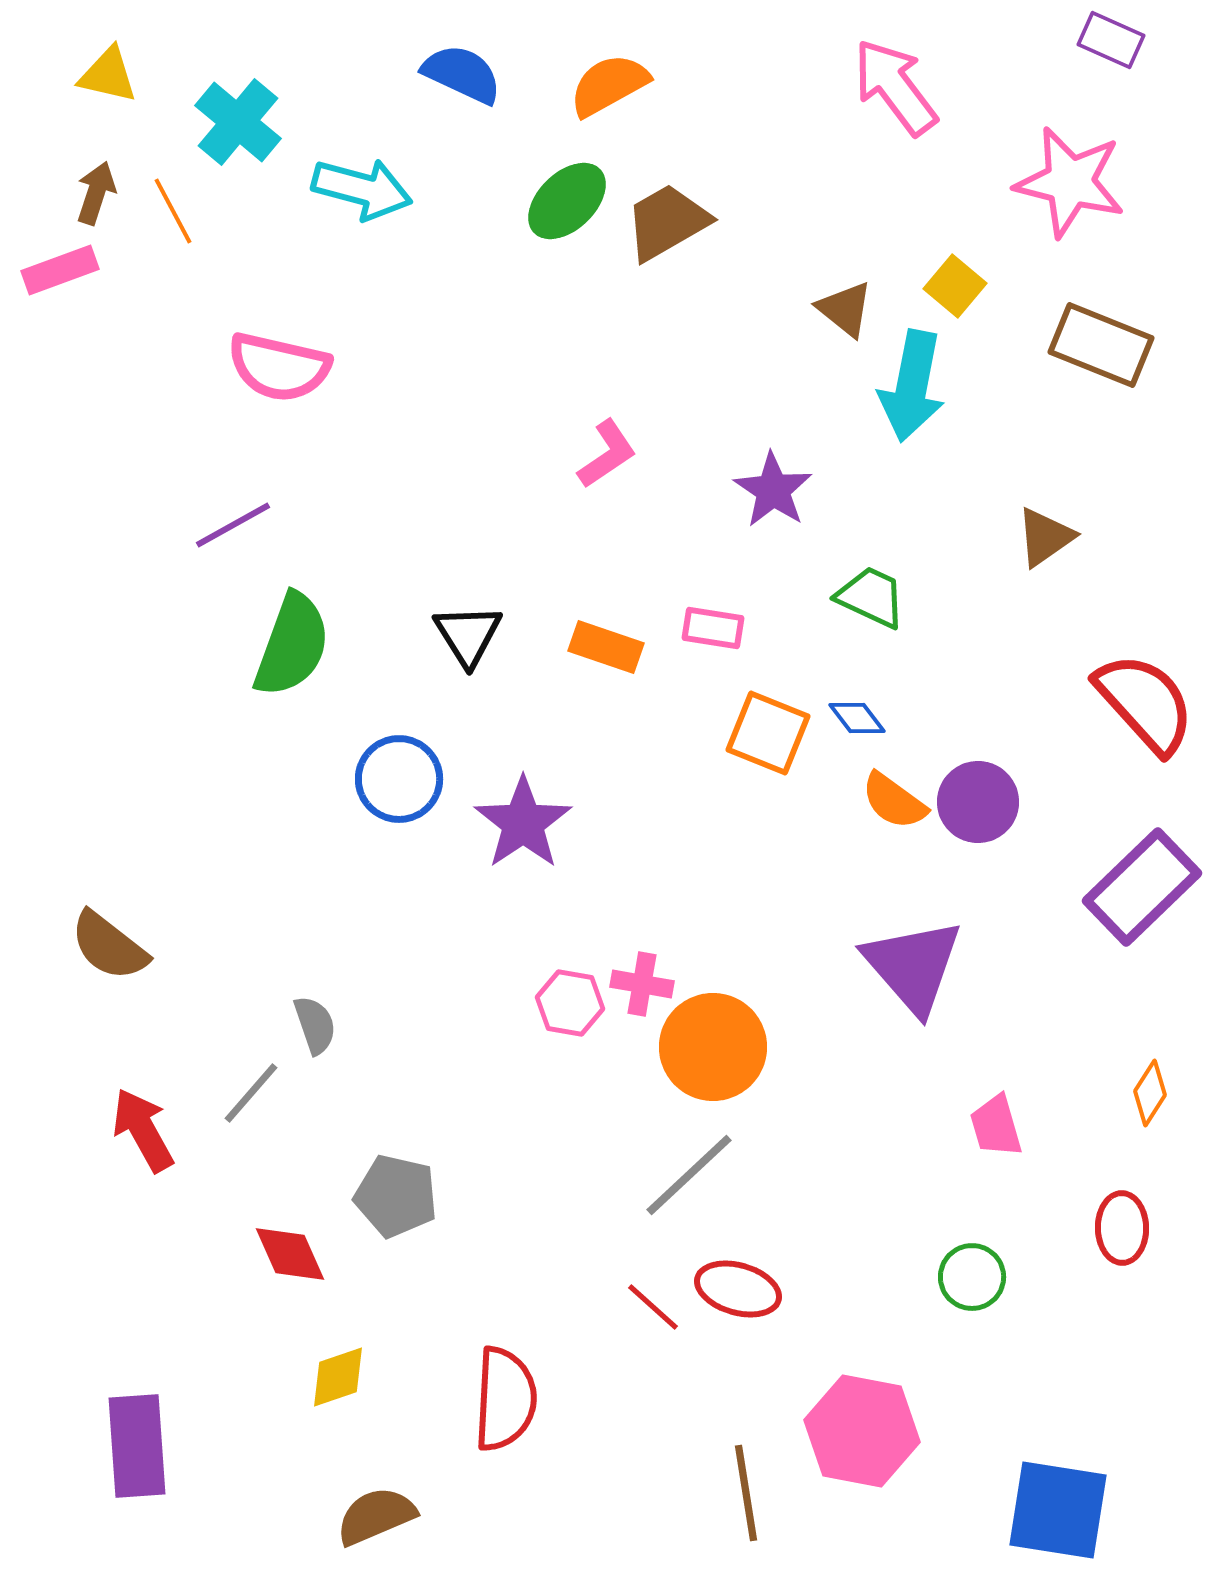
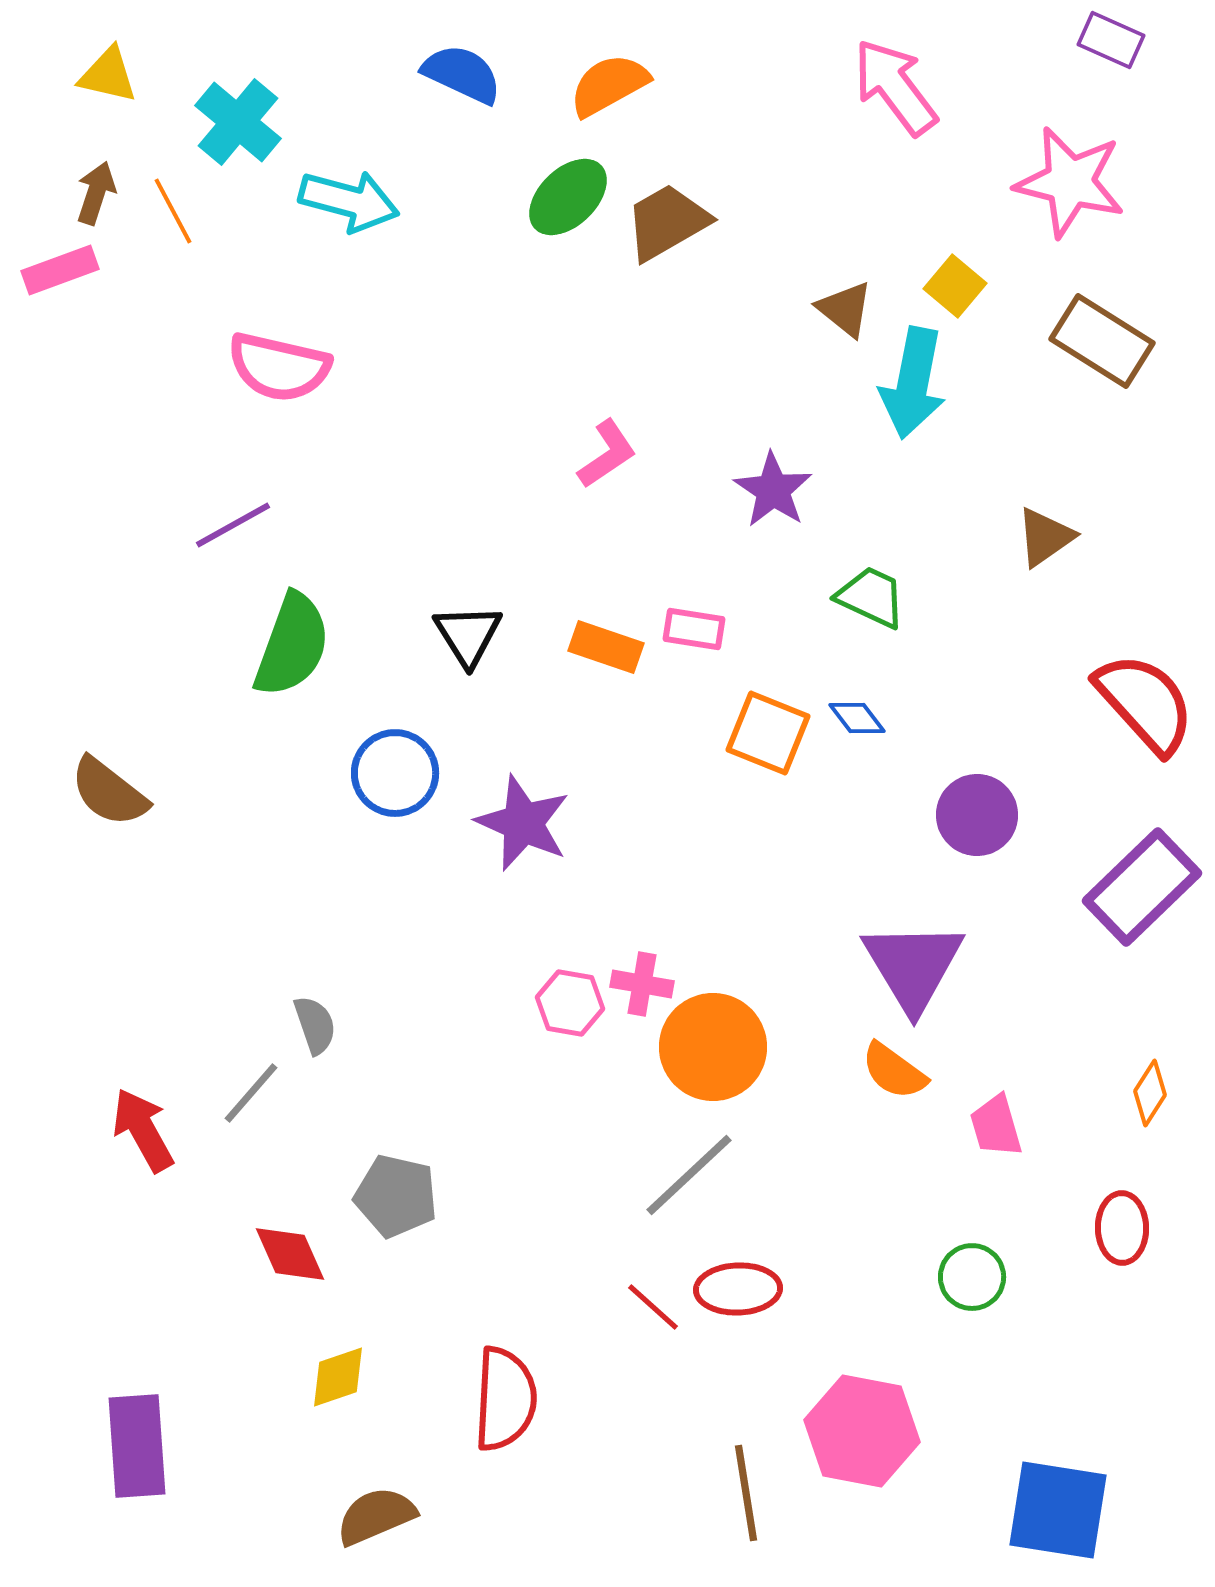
cyan arrow at (362, 189): moved 13 px left, 12 px down
green ellipse at (567, 201): moved 1 px right, 4 px up
brown rectangle at (1101, 345): moved 1 px right, 4 px up; rotated 10 degrees clockwise
cyan arrow at (912, 386): moved 1 px right, 3 px up
pink rectangle at (713, 628): moved 19 px left, 1 px down
blue circle at (399, 779): moved 4 px left, 6 px up
orange semicircle at (894, 801): moved 270 px down
purple circle at (978, 802): moved 1 px left, 13 px down
purple star at (523, 823): rotated 14 degrees counterclockwise
brown semicircle at (109, 946): moved 154 px up
purple triangle at (913, 966): rotated 10 degrees clockwise
red ellipse at (738, 1289): rotated 18 degrees counterclockwise
